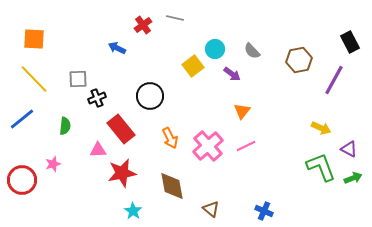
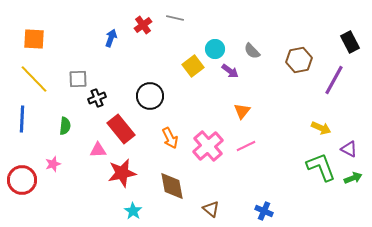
blue arrow: moved 6 px left, 10 px up; rotated 84 degrees clockwise
purple arrow: moved 2 px left, 3 px up
blue line: rotated 48 degrees counterclockwise
